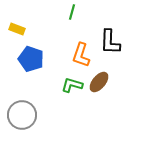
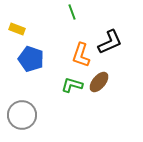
green line: rotated 35 degrees counterclockwise
black L-shape: rotated 116 degrees counterclockwise
